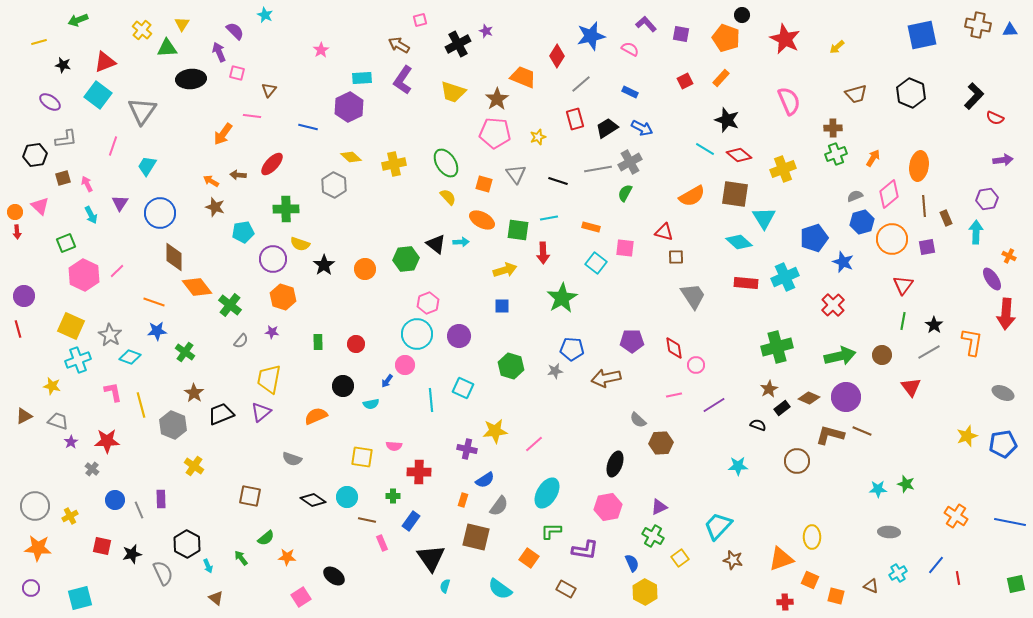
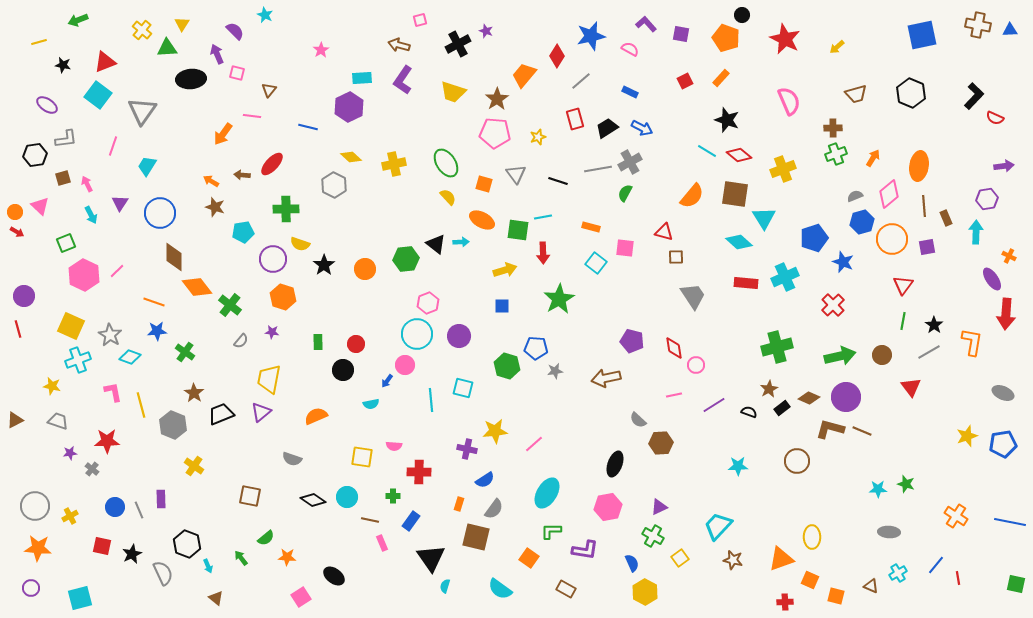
brown arrow at (399, 45): rotated 15 degrees counterclockwise
purple arrow at (219, 52): moved 2 px left, 2 px down
orange trapezoid at (523, 77): moved 1 px right, 2 px up; rotated 72 degrees counterclockwise
gray line at (581, 84): moved 3 px up
purple ellipse at (50, 102): moved 3 px left, 3 px down
cyan line at (705, 149): moved 2 px right, 2 px down
purple arrow at (1003, 160): moved 1 px right, 6 px down
brown arrow at (238, 175): moved 4 px right
orange semicircle at (692, 196): rotated 20 degrees counterclockwise
cyan line at (549, 218): moved 6 px left, 1 px up
red arrow at (17, 232): rotated 56 degrees counterclockwise
green star at (562, 298): moved 3 px left, 1 px down
purple pentagon at (632, 341): rotated 15 degrees clockwise
blue pentagon at (572, 349): moved 36 px left, 1 px up
green hexagon at (511, 366): moved 4 px left
black circle at (343, 386): moved 16 px up
cyan square at (463, 388): rotated 10 degrees counterclockwise
brown triangle at (24, 416): moved 9 px left, 4 px down
black semicircle at (758, 425): moved 9 px left, 13 px up
brown L-shape at (830, 435): moved 6 px up
purple star at (71, 442): moved 1 px left, 11 px down; rotated 24 degrees clockwise
blue circle at (115, 500): moved 7 px down
orange rectangle at (463, 500): moved 4 px left, 4 px down
gray semicircle at (499, 506): moved 5 px left, 3 px down
brown line at (367, 520): moved 3 px right
black hexagon at (187, 544): rotated 8 degrees counterclockwise
black star at (132, 554): rotated 12 degrees counterclockwise
green square at (1016, 584): rotated 24 degrees clockwise
